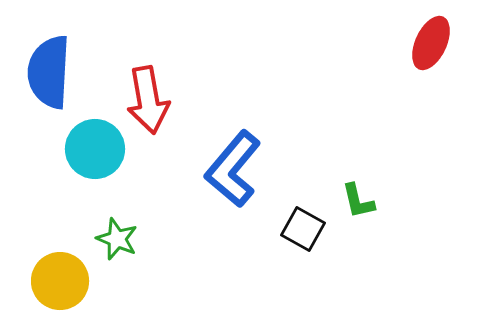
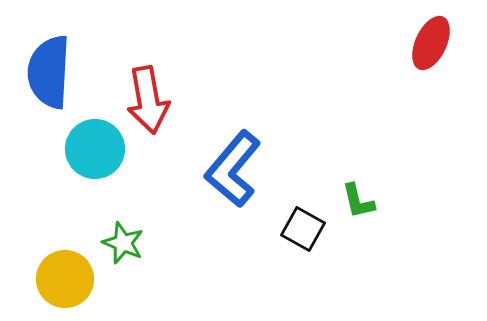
green star: moved 6 px right, 4 px down
yellow circle: moved 5 px right, 2 px up
